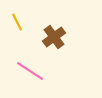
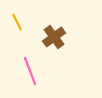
pink line: rotated 36 degrees clockwise
